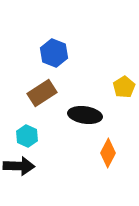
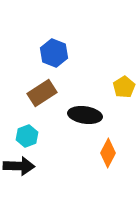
cyan hexagon: rotated 15 degrees clockwise
